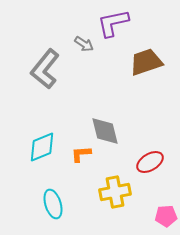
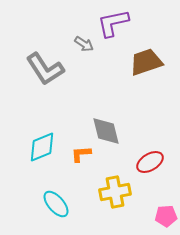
gray L-shape: rotated 72 degrees counterclockwise
gray diamond: moved 1 px right
cyan ellipse: moved 3 px right; rotated 24 degrees counterclockwise
